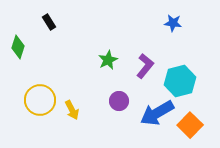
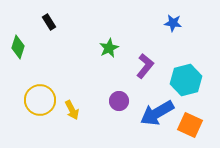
green star: moved 1 px right, 12 px up
cyan hexagon: moved 6 px right, 1 px up
orange square: rotated 20 degrees counterclockwise
